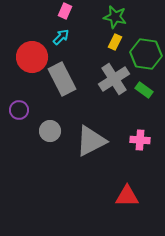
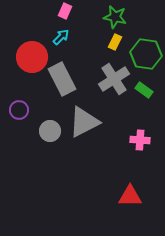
gray triangle: moved 7 px left, 19 px up
red triangle: moved 3 px right
